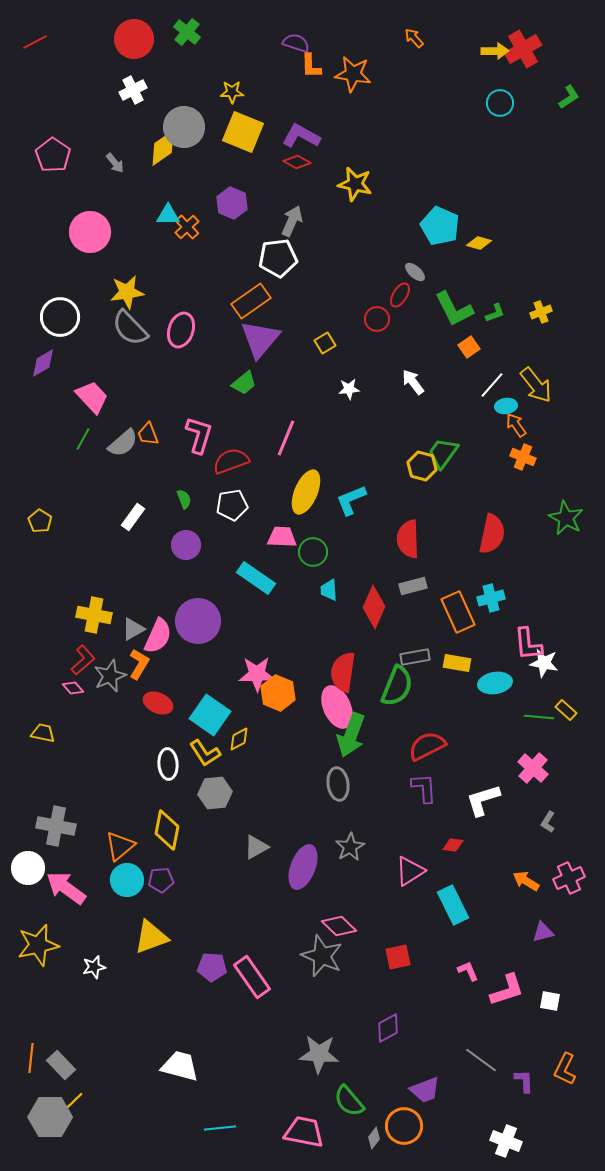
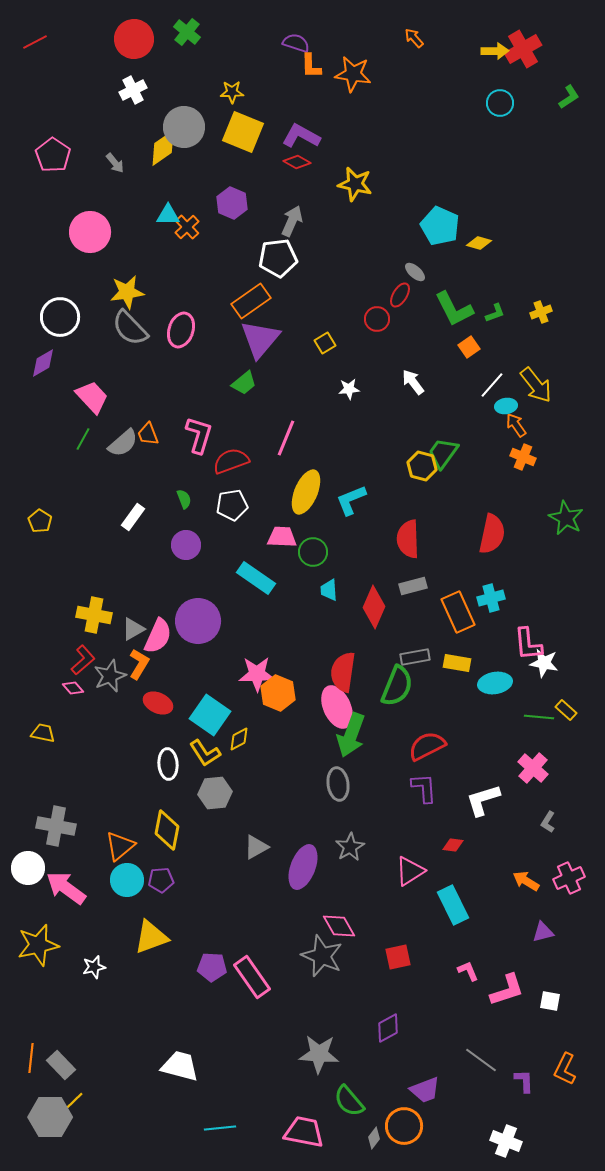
pink diamond at (339, 926): rotated 16 degrees clockwise
